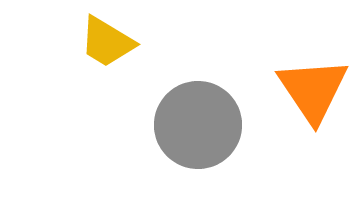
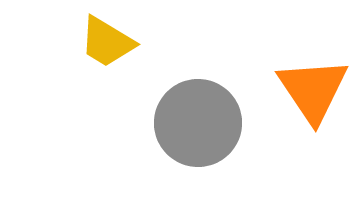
gray circle: moved 2 px up
